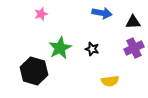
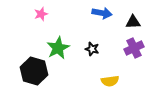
green star: moved 2 px left
